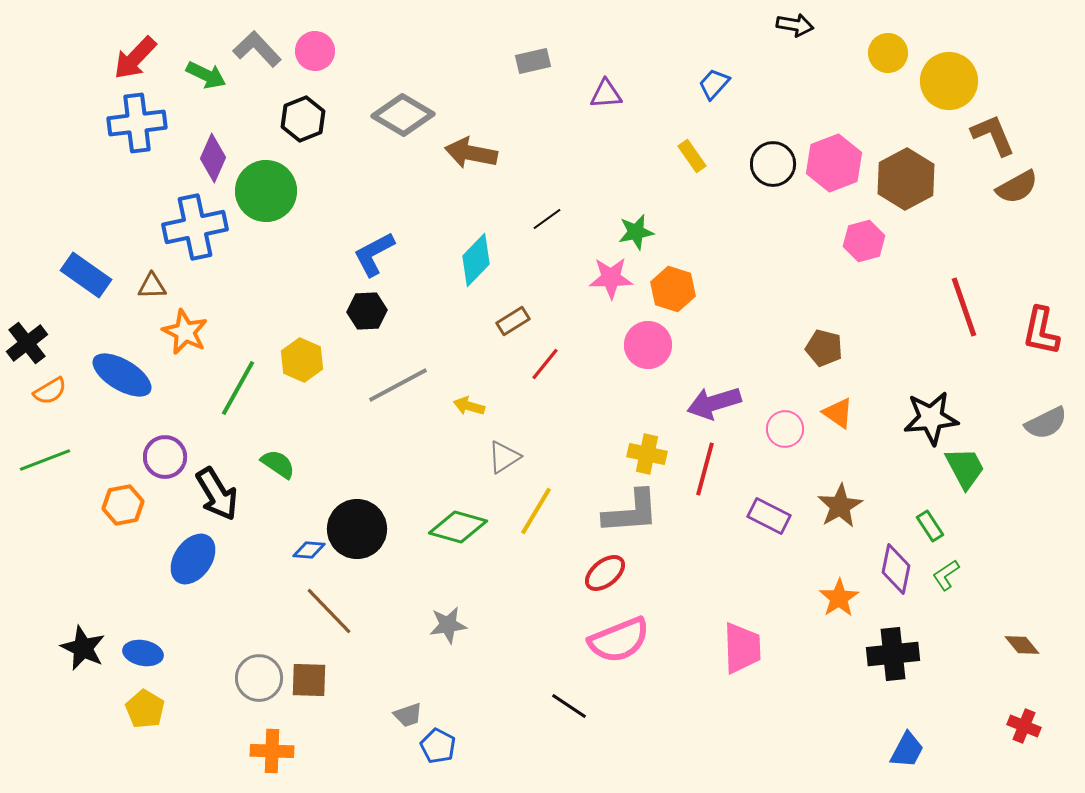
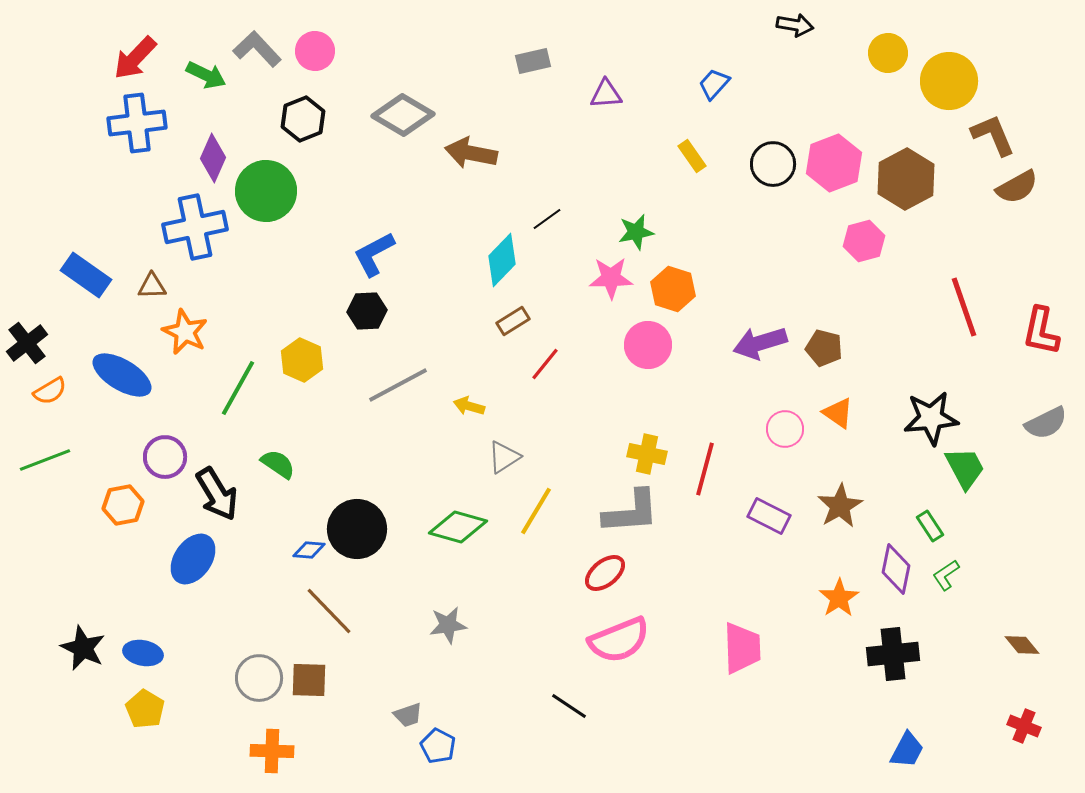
cyan diamond at (476, 260): moved 26 px right
purple arrow at (714, 403): moved 46 px right, 60 px up
